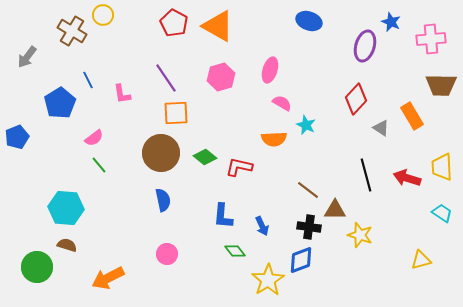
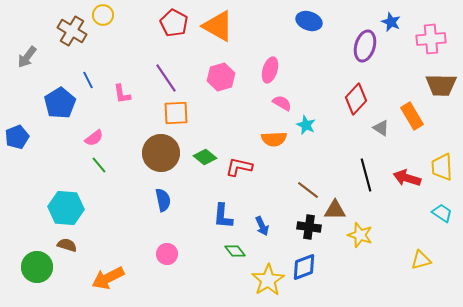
blue diamond at (301, 260): moved 3 px right, 7 px down
